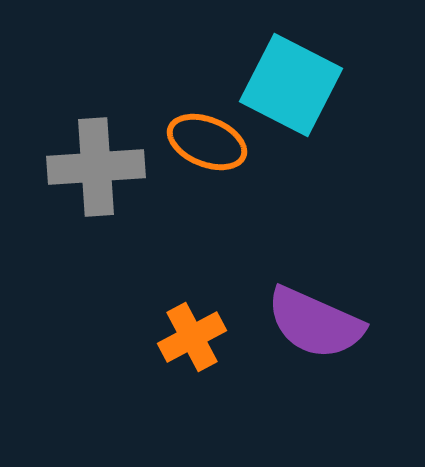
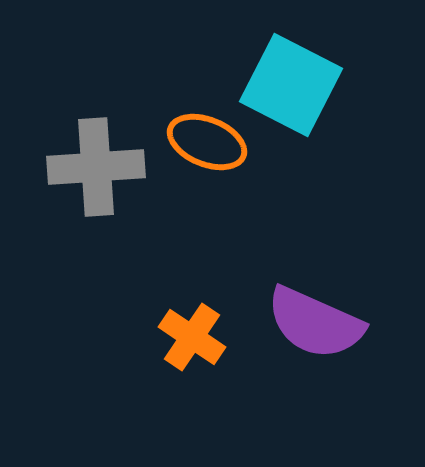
orange cross: rotated 28 degrees counterclockwise
